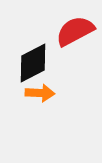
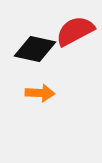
black diamond: moved 2 px right, 14 px up; rotated 39 degrees clockwise
